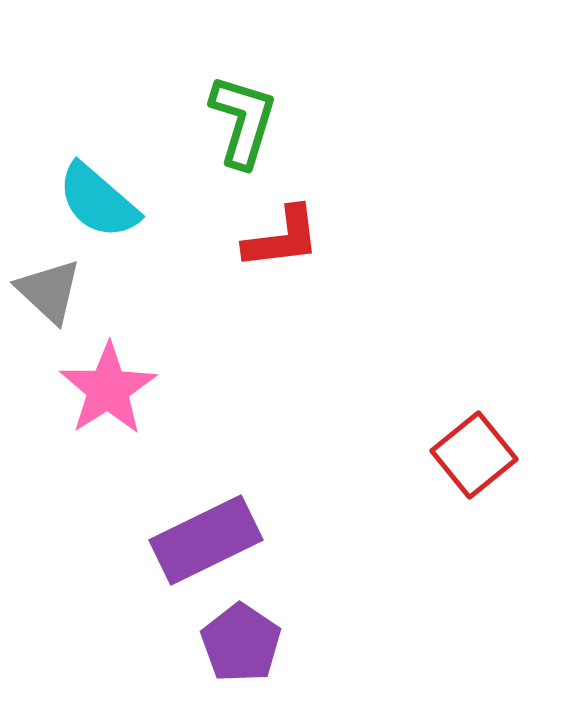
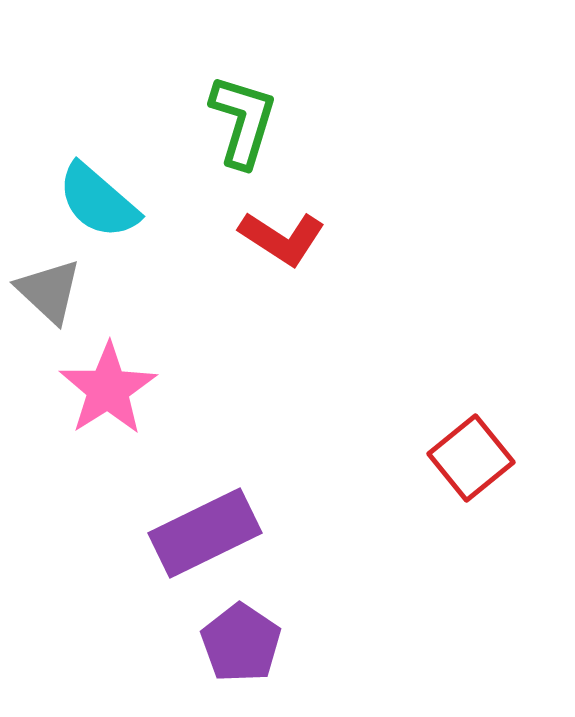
red L-shape: rotated 40 degrees clockwise
red square: moved 3 px left, 3 px down
purple rectangle: moved 1 px left, 7 px up
